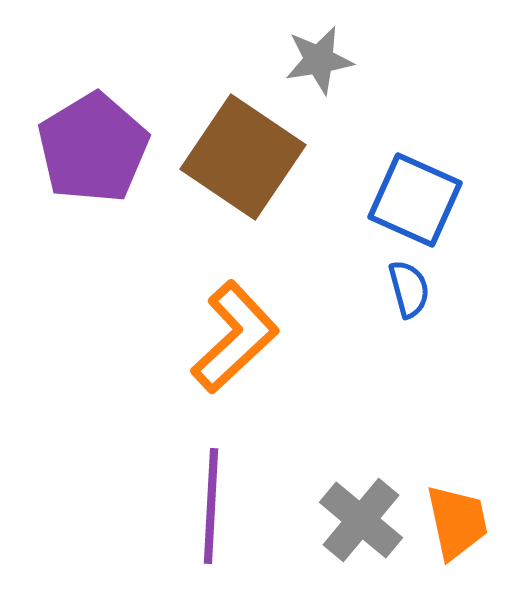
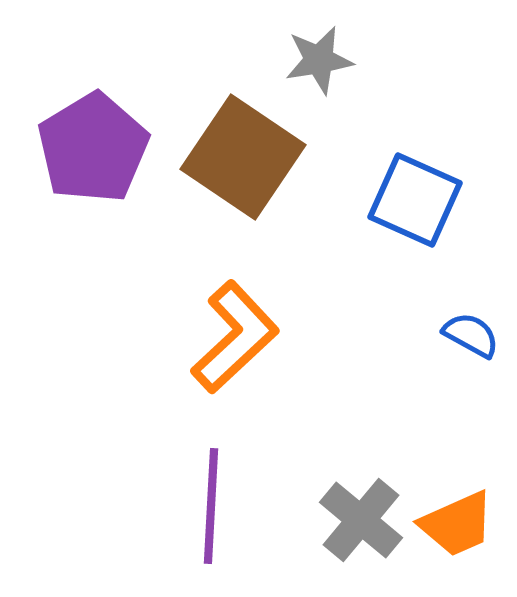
blue semicircle: moved 62 px right, 46 px down; rotated 46 degrees counterclockwise
orange trapezoid: moved 2 px down; rotated 78 degrees clockwise
